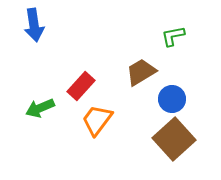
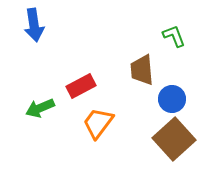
green L-shape: moved 1 px right; rotated 80 degrees clockwise
brown trapezoid: moved 1 px right, 2 px up; rotated 64 degrees counterclockwise
red rectangle: rotated 20 degrees clockwise
orange trapezoid: moved 1 px right, 3 px down
